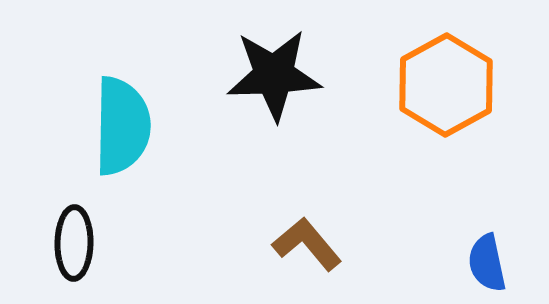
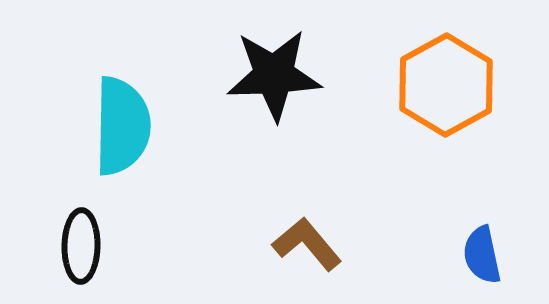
black ellipse: moved 7 px right, 3 px down
blue semicircle: moved 5 px left, 8 px up
